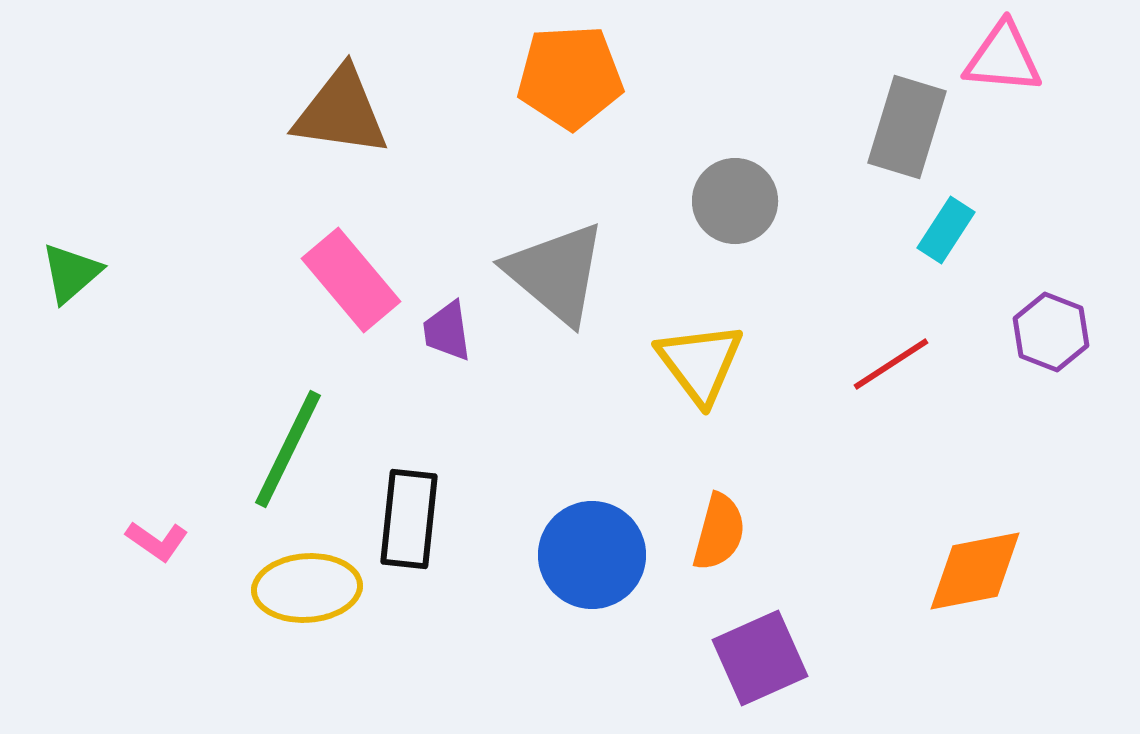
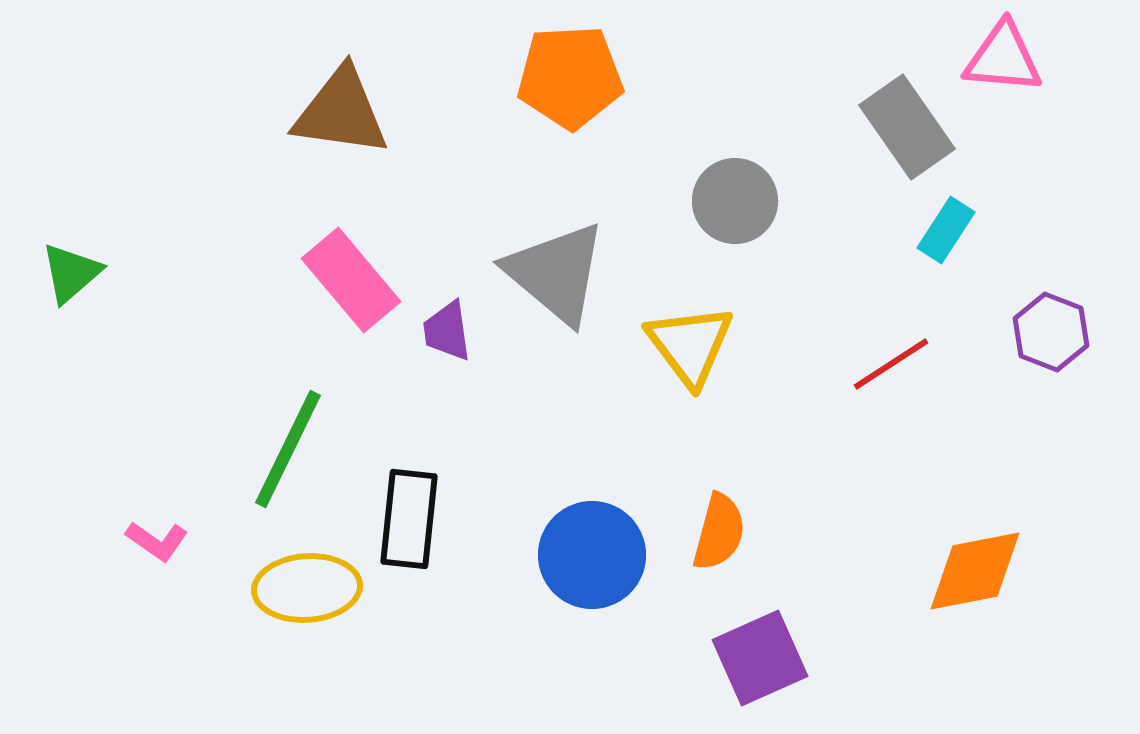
gray rectangle: rotated 52 degrees counterclockwise
yellow triangle: moved 10 px left, 18 px up
